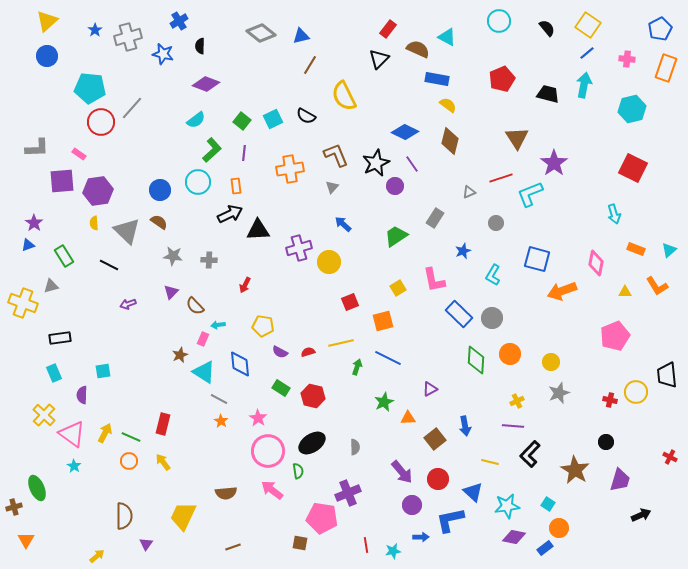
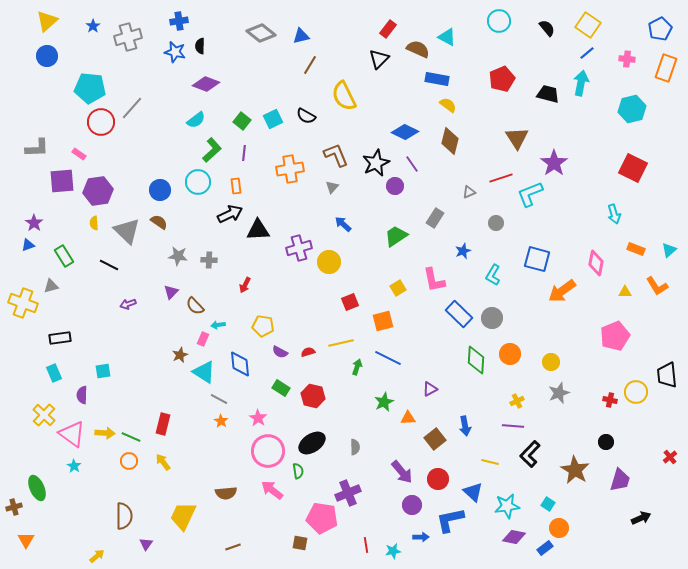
blue cross at (179, 21): rotated 24 degrees clockwise
blue star at (95, 30): moved 2 px left, 4 px up
blue star at (163, 54): moved 12 px right, 2 px up
cyan arrow at (584, 85): moved 3 px left, 2 px up
gray star at (173, 256): moved 5 px right
orange arrow at (562, 291): rotated 16 degrees counterclockwise
yellow arrow at (105, 433): rotated 66 degrees clockwise
red cross at (670, 457): rotated 24 degrees clockwise
black arrow at (641, 515): moved 3 px down
